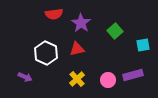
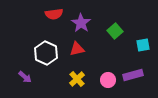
purple arrow: rotated 16 degrees clockwise
